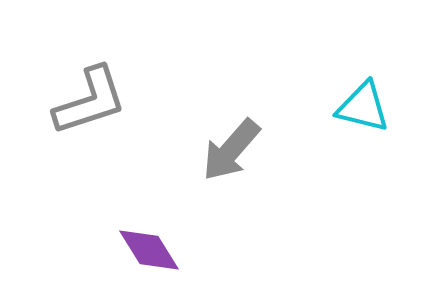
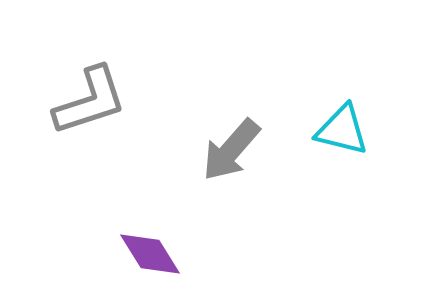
cyan triangle: moved 21 px left, 23 px down
purple diamond: moved 1 px right, 4 px down
